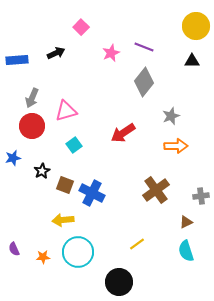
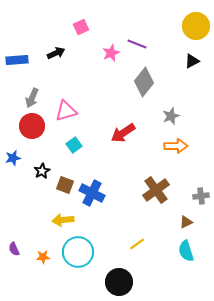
pink square: rotated 21 degrees clockwise
purple line: moved 7 px left, 3 px up
black triangle: rotated 28 degrees counterclockwise
